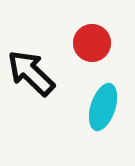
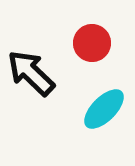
cyan ellipse: moved 1 px right, 2 px down; rotated 27 degrees clockwise
